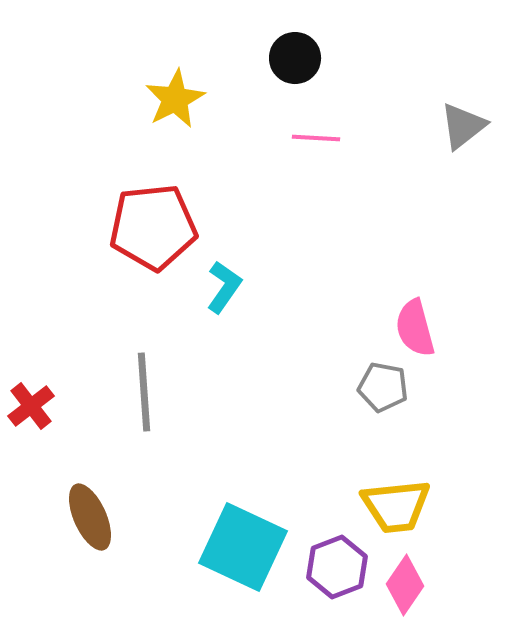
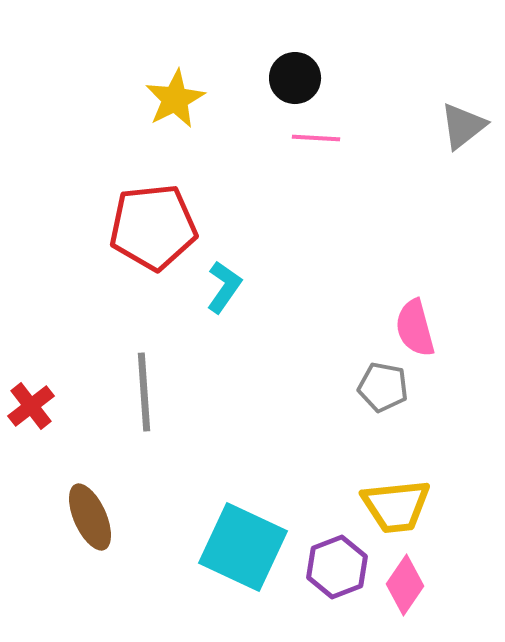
black circle: moved 20 px down
